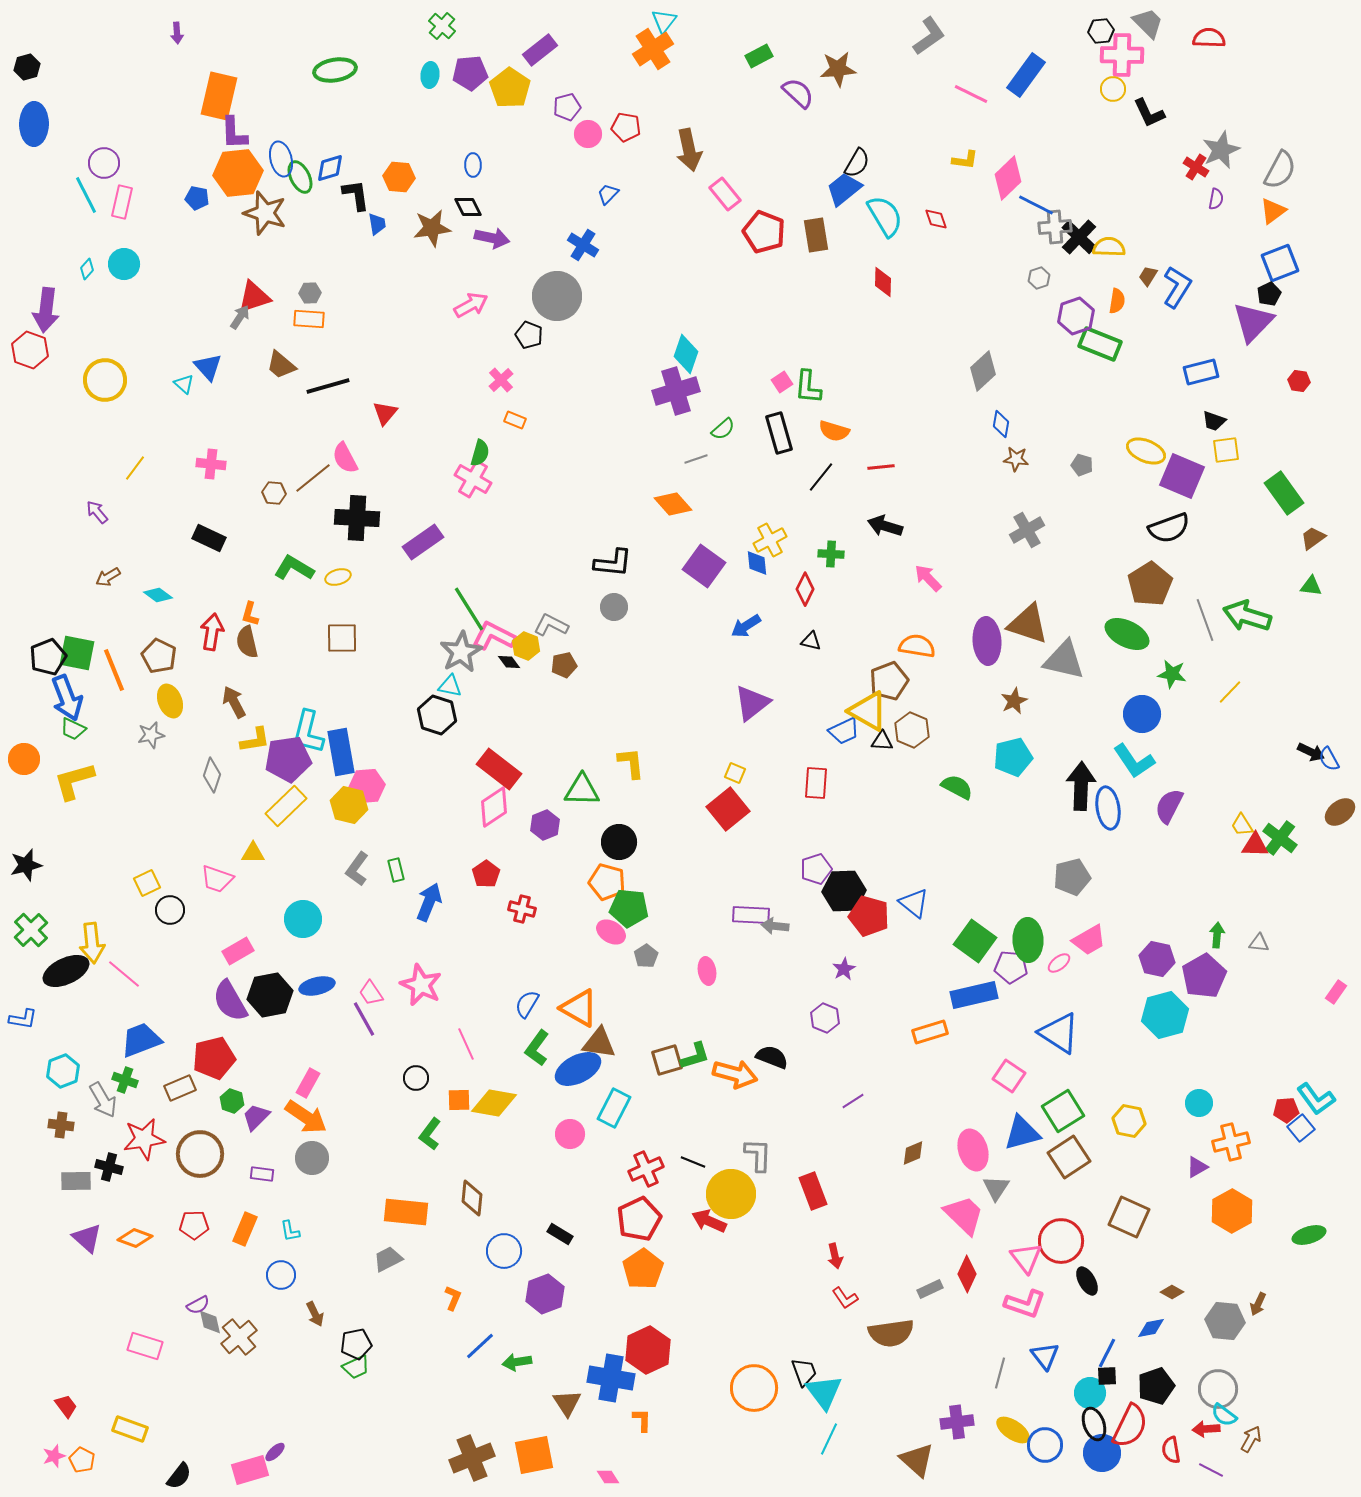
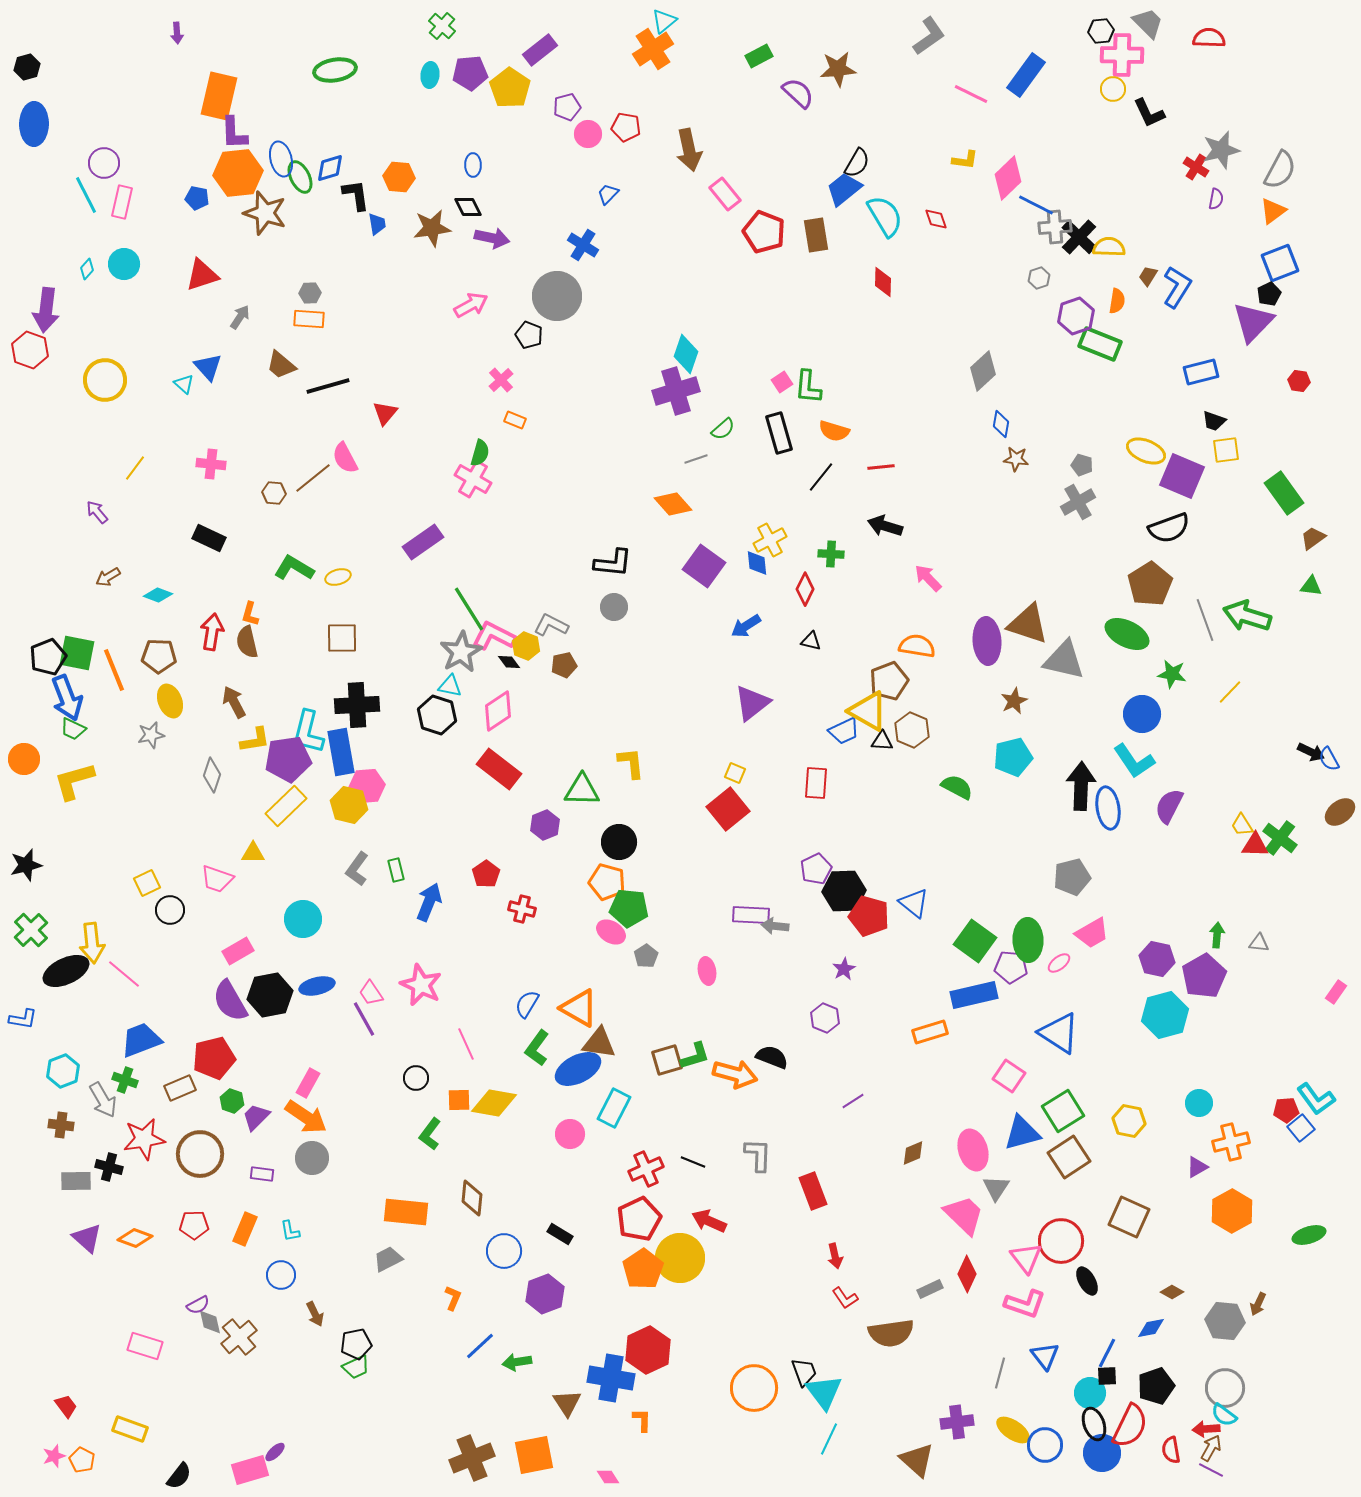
cyan triangle at (664, 21): rotated 12 degrees clockwise
gray star at (1221, 150): rotated 9 degrees clockwise
red triangle at (254, 297): moved 52 px left, 22 px up
black cross at (357, 518): moved 187 px down; rotated 6 degrees counterclockwise
gray cross at (1027, 530): moved 51 px right, 28 px up
cyan diamond at (158, 595): rotated 16 degrees counterclockwise
brown pentagon at (159, 656): rotated 24 degrees counterclockwise
pink diamond at (494, 807): moved 4 px right, 96 px up
purple pentagon at (816, 869): rotated 8 degrees counterclockwise
pink trapezoid at (1089, 940): moved 3 px right, 7 px up
yellow circle at (731, 1194): moved 51 px left, 64 px down
gray circle at (1218, 1389): moved 7 px right, 1 px up
brown arrow at (1251, 1439): moved 40 px left, 9 px down
